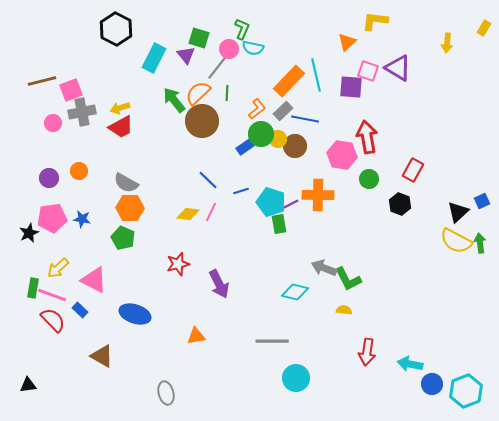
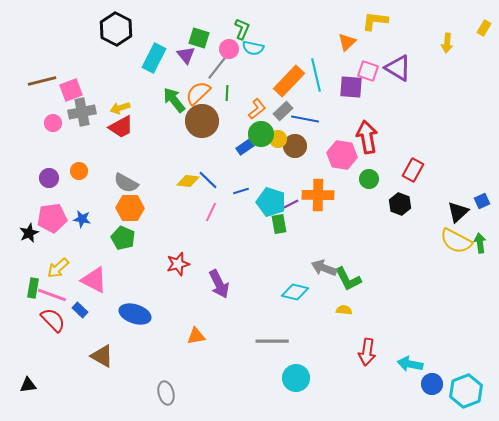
yellow diamond at (188, 214): moved 33 px up
